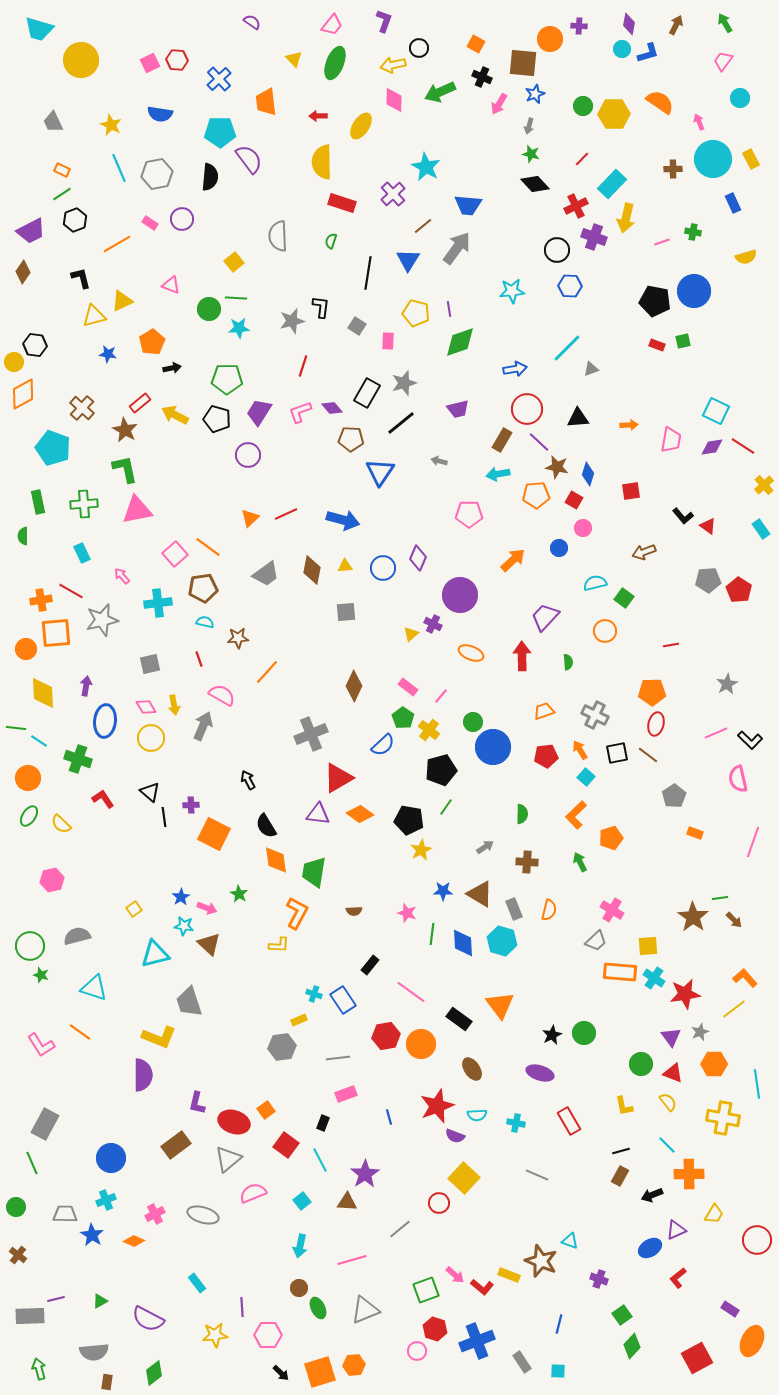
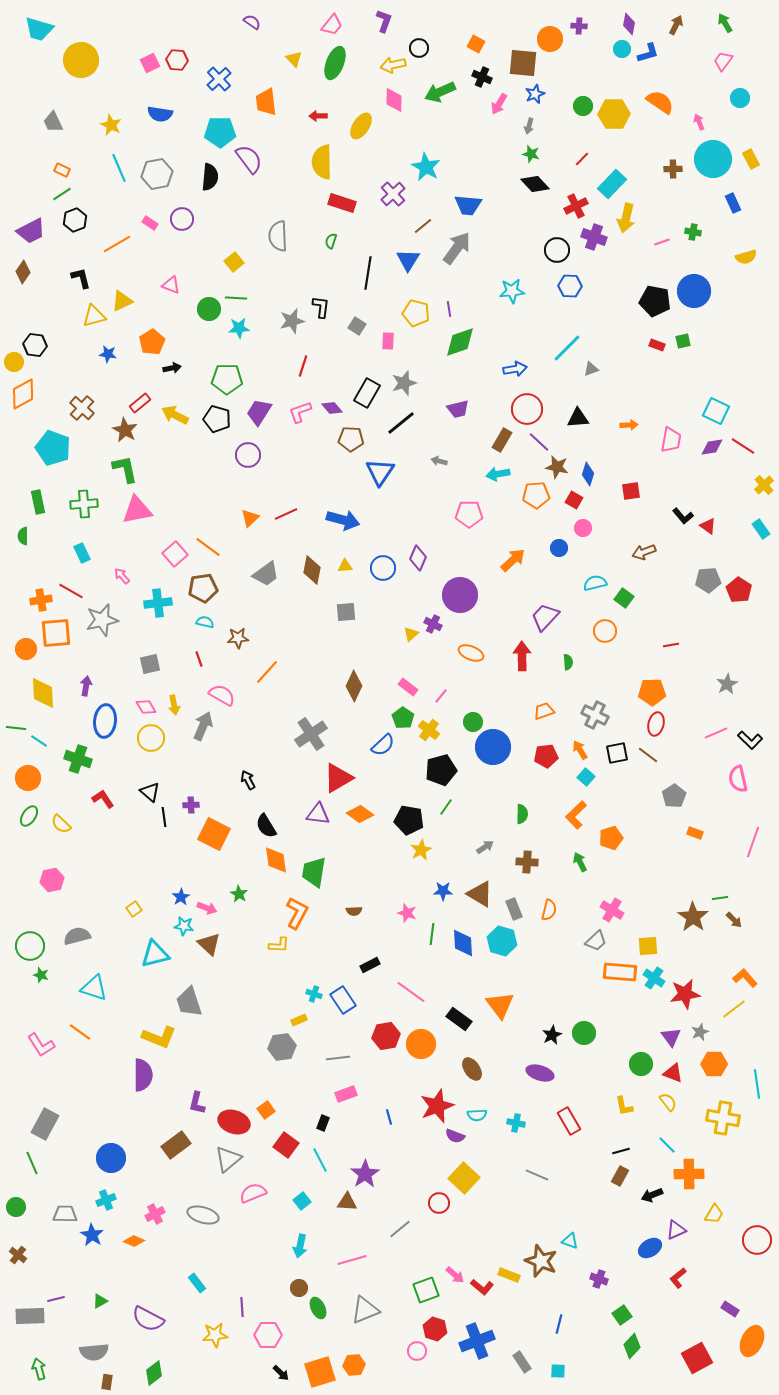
gray cross at (311, 734): rotated 12 degrees counterclockwise
black rectangle at (370, 965): rotated 24 degrees clockwise
